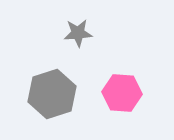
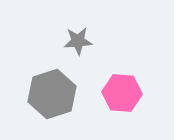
gray star: moved 8 px down
